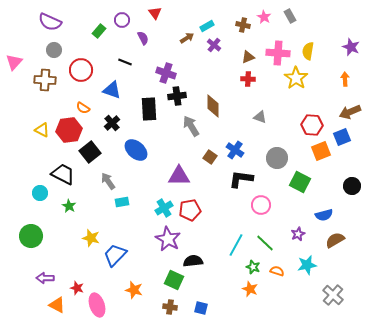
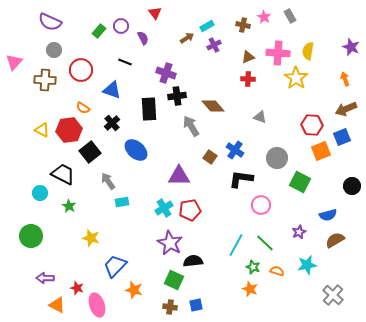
purple circle at (122, 20): moved 1 px left, 6 px down
purple cross at (214, 45): rotated 24 degrees clockwise
orange arrow at (345, 79): rotated 16 degrees counterclockwise
brown diamond at (213, 106): rotated 40 degrees counterclockwise
brown arrow at (350, 112): moved 4 px left, 3 px up
blue semicircle at (324, 215): moved 4 px right
purple star at (298, 234): moved 1 px right, 2 px up
purple star at (168, 239): moved 2 px right, 4 px down
blue trapezoid at (115, 255): moved 11 px down
blue square at (201, 308): moved 5 px left, 3 px up; rotated 24 degrees counterclockwise
